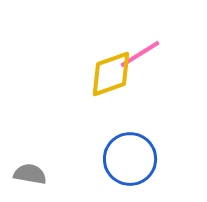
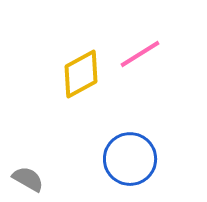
yellow diamond: moved 30 px left; rotated 9 degrees counterclockwise
gray semicircle: moved 2 px left, 5 px down; rotated 20 degrees clockwise
